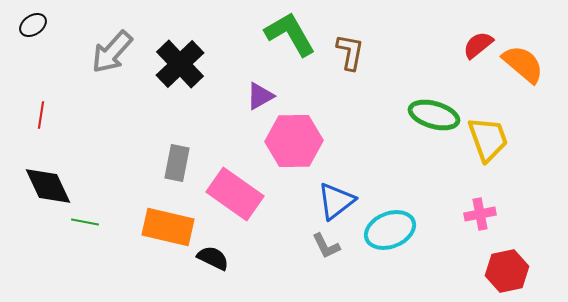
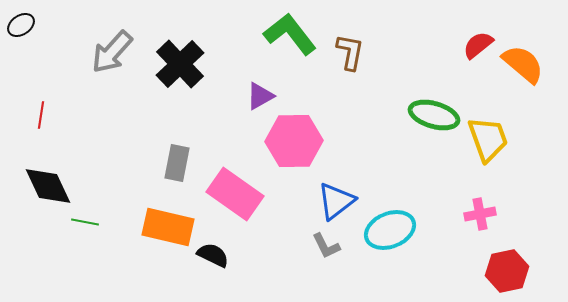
black ellipse: moved 12 px left
green L-shape: rotated 8 degrees counterclockwise
black semicircle: moved 3 px up
